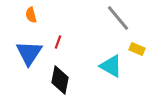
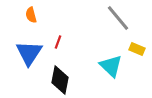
cyan triangle: rotated 15 degrees clockwise
